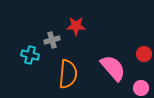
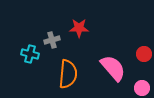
red star: moved 3 px right, 2 px down
cyan cross: moved 1 px up
pink circle: moved 1 px right
